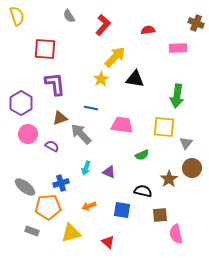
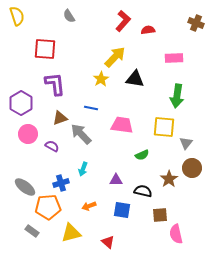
red L-shape: moved 20 px right, 4 px up
pink rectangle: moved 4 px left, 10 px down
cyan arrow: moved 3 px left, 1 px down
purple triangle: moved 7 px right, 8 px down; rotated 24 degrees counterclockwise
gray rectangle: rotated 16 degrees clockwise
